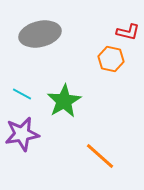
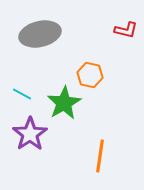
red L-shape: moved 2 px left, 2 px up
orange hexagon: moved 21 px left, 16 px down
green star: moved 2 px down
purple star: moved 8 px right; rotated 24 degrees counterclockwise
orange line: rotated 56 degrees clockwise
